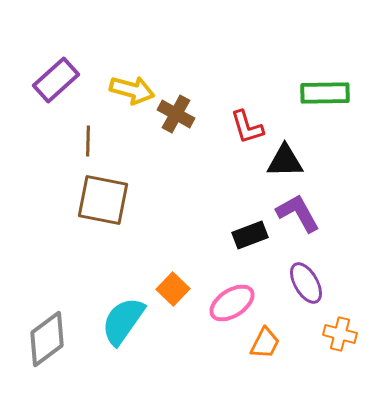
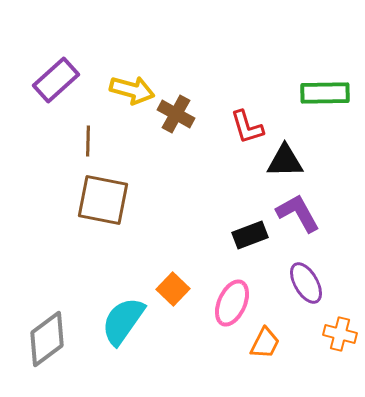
pink ellipse: rotated 33 degrees counterclockwise
